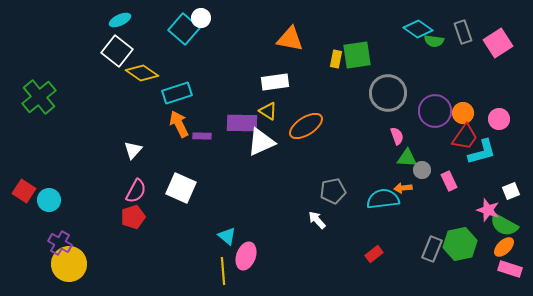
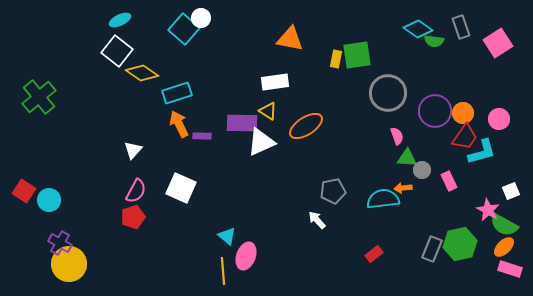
gray rectangle at (463, 32): moved 2 px left, 5 px up
pink star at (488, 210): rotated 10 degrees clockwise
